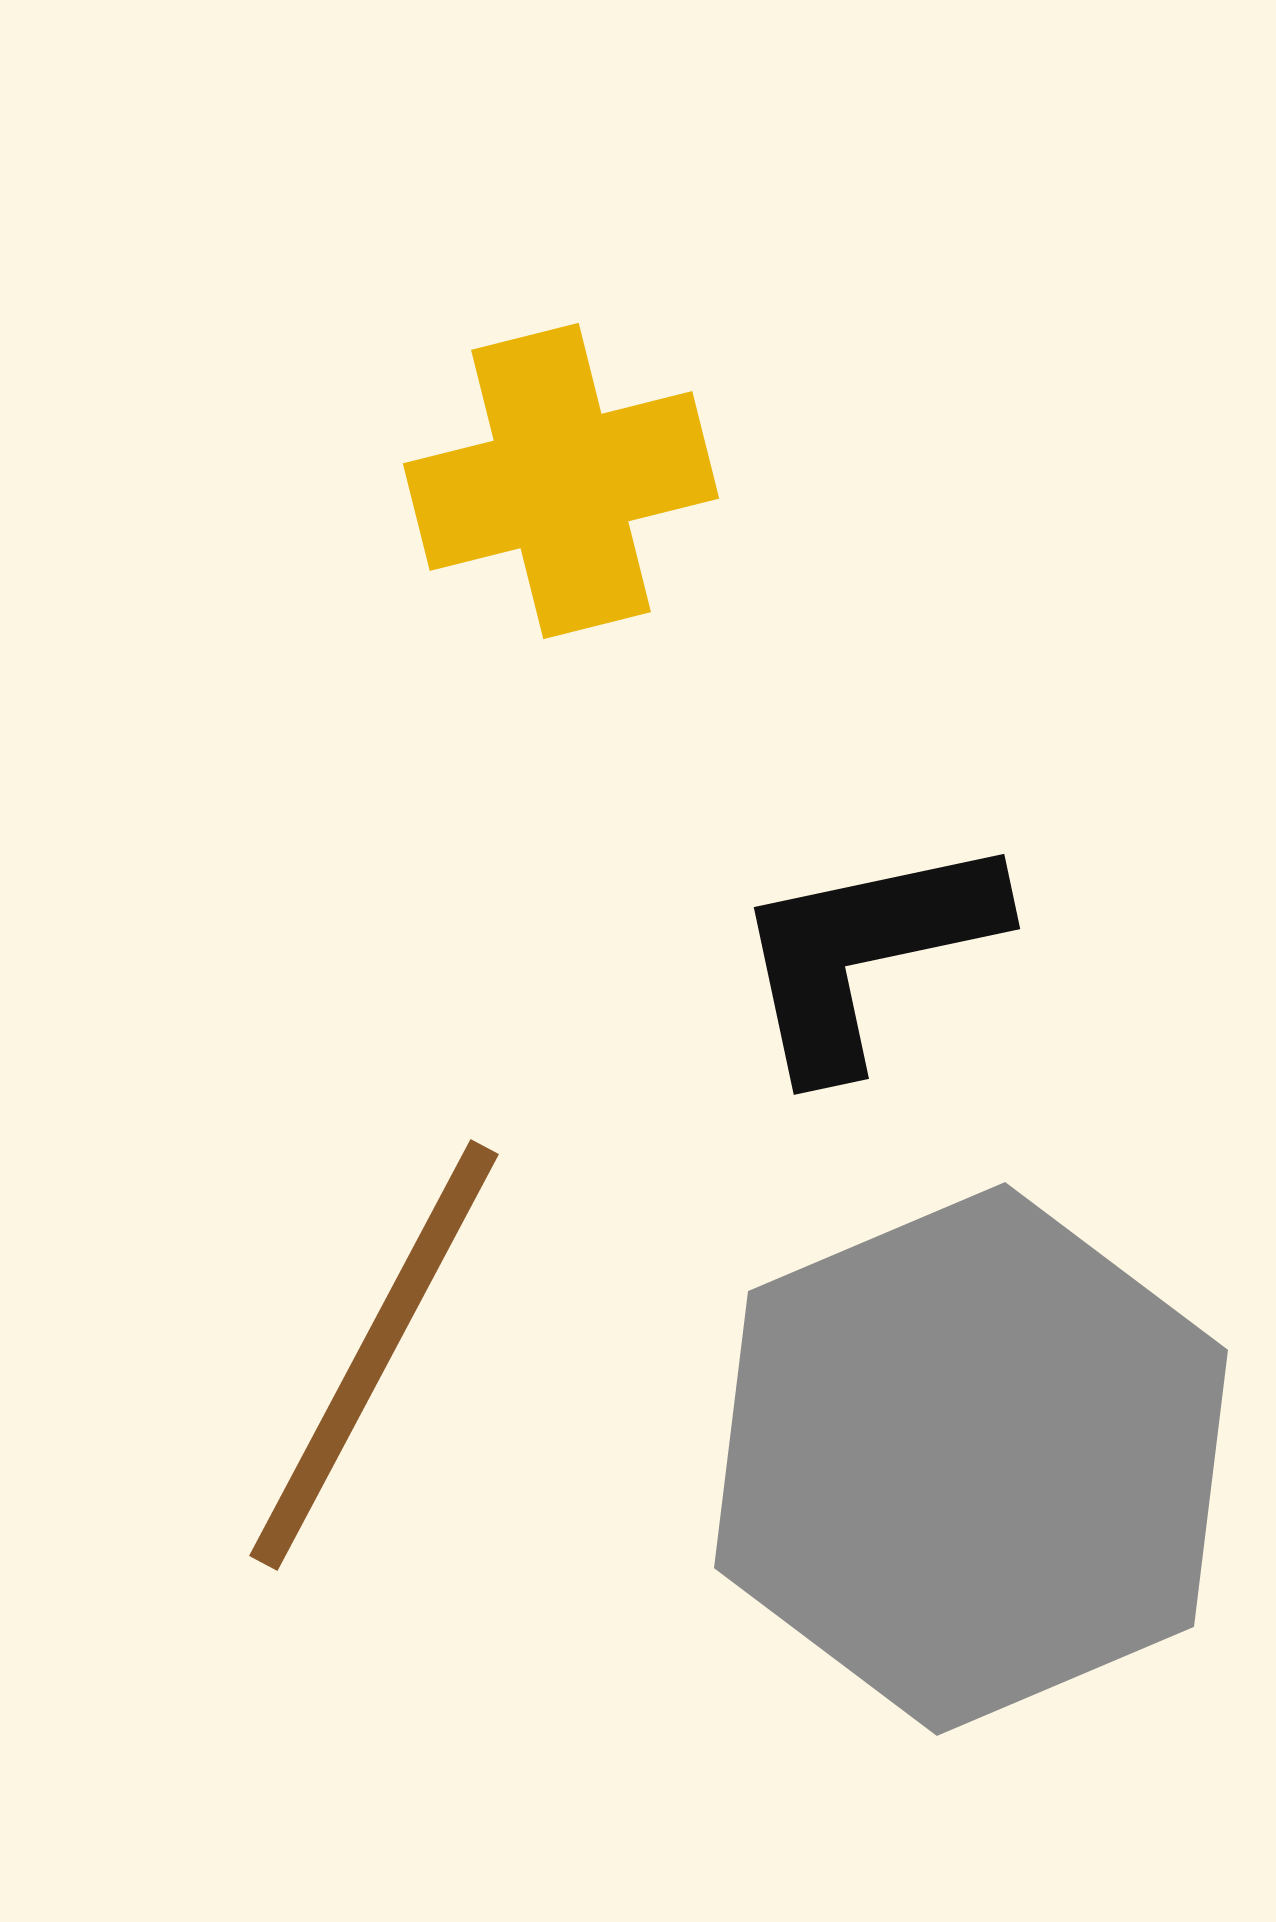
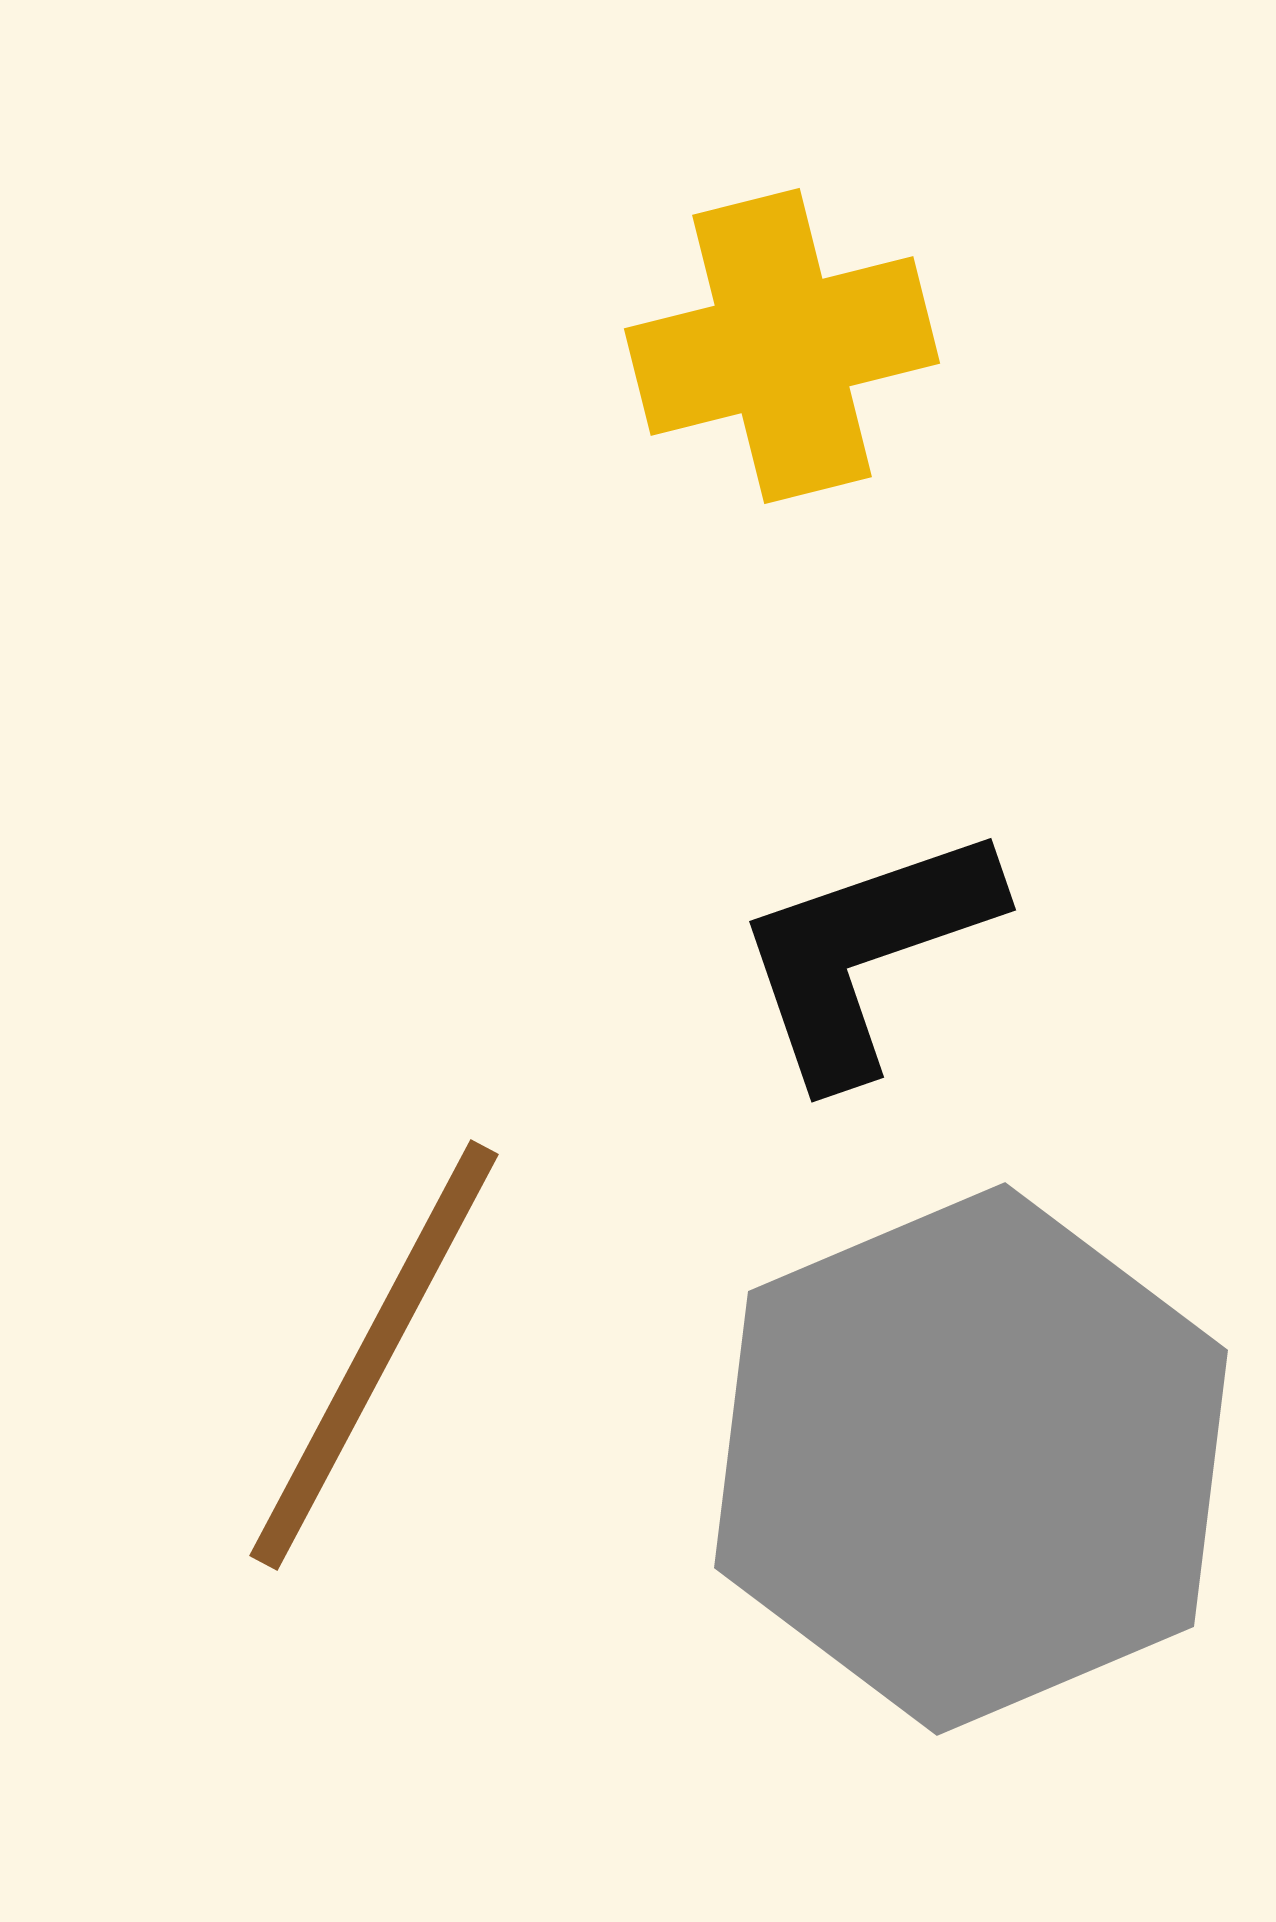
yellow cross: moved 221 px right, 135 px up
black L-shape: rotated 7 degrees counterclockwise
